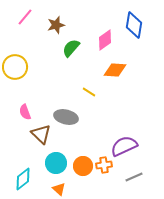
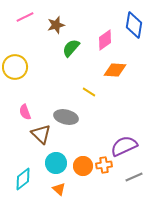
pink line: rotated 24 degrees clockwise
